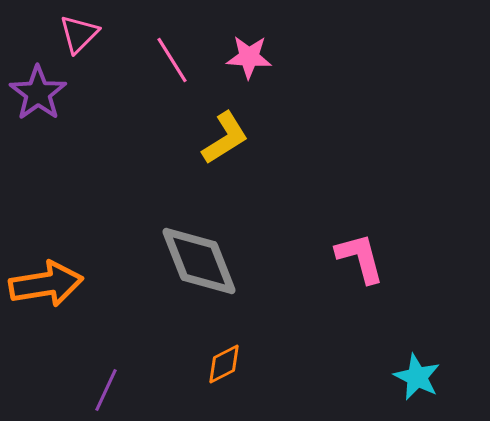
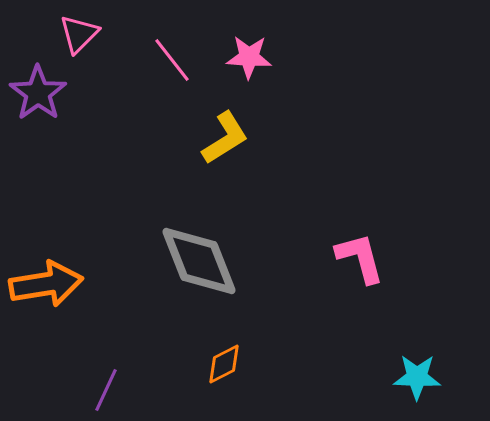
pink line: rotated 6 degrees counterclockwise
cyan star: rotated 24 degrees counterclockwise
